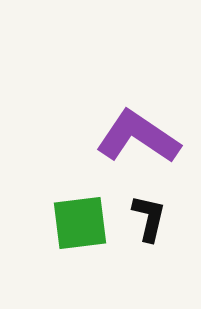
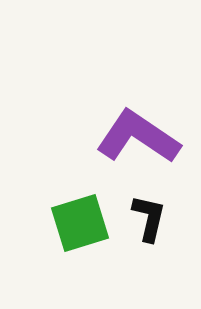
green square: rotated 10 degrees counterclockwise
